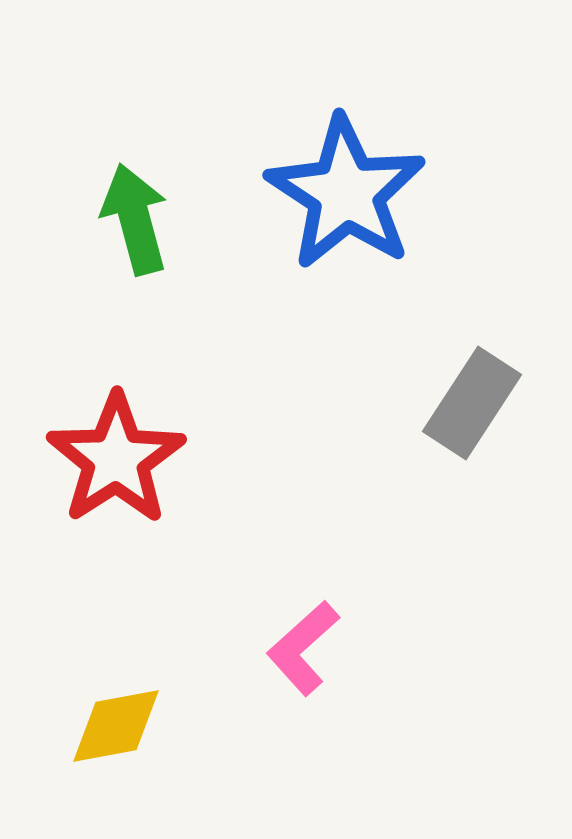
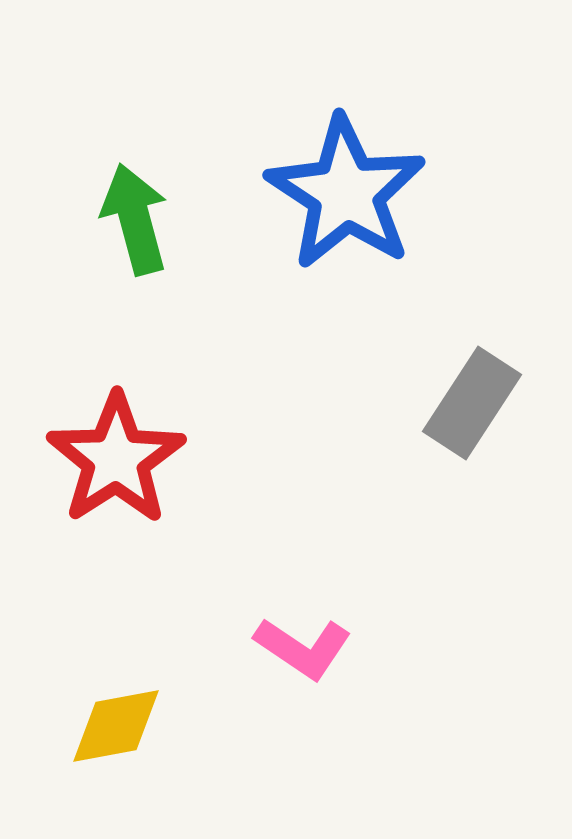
pink L-shape: rotated 104 degrees counterclockwise
